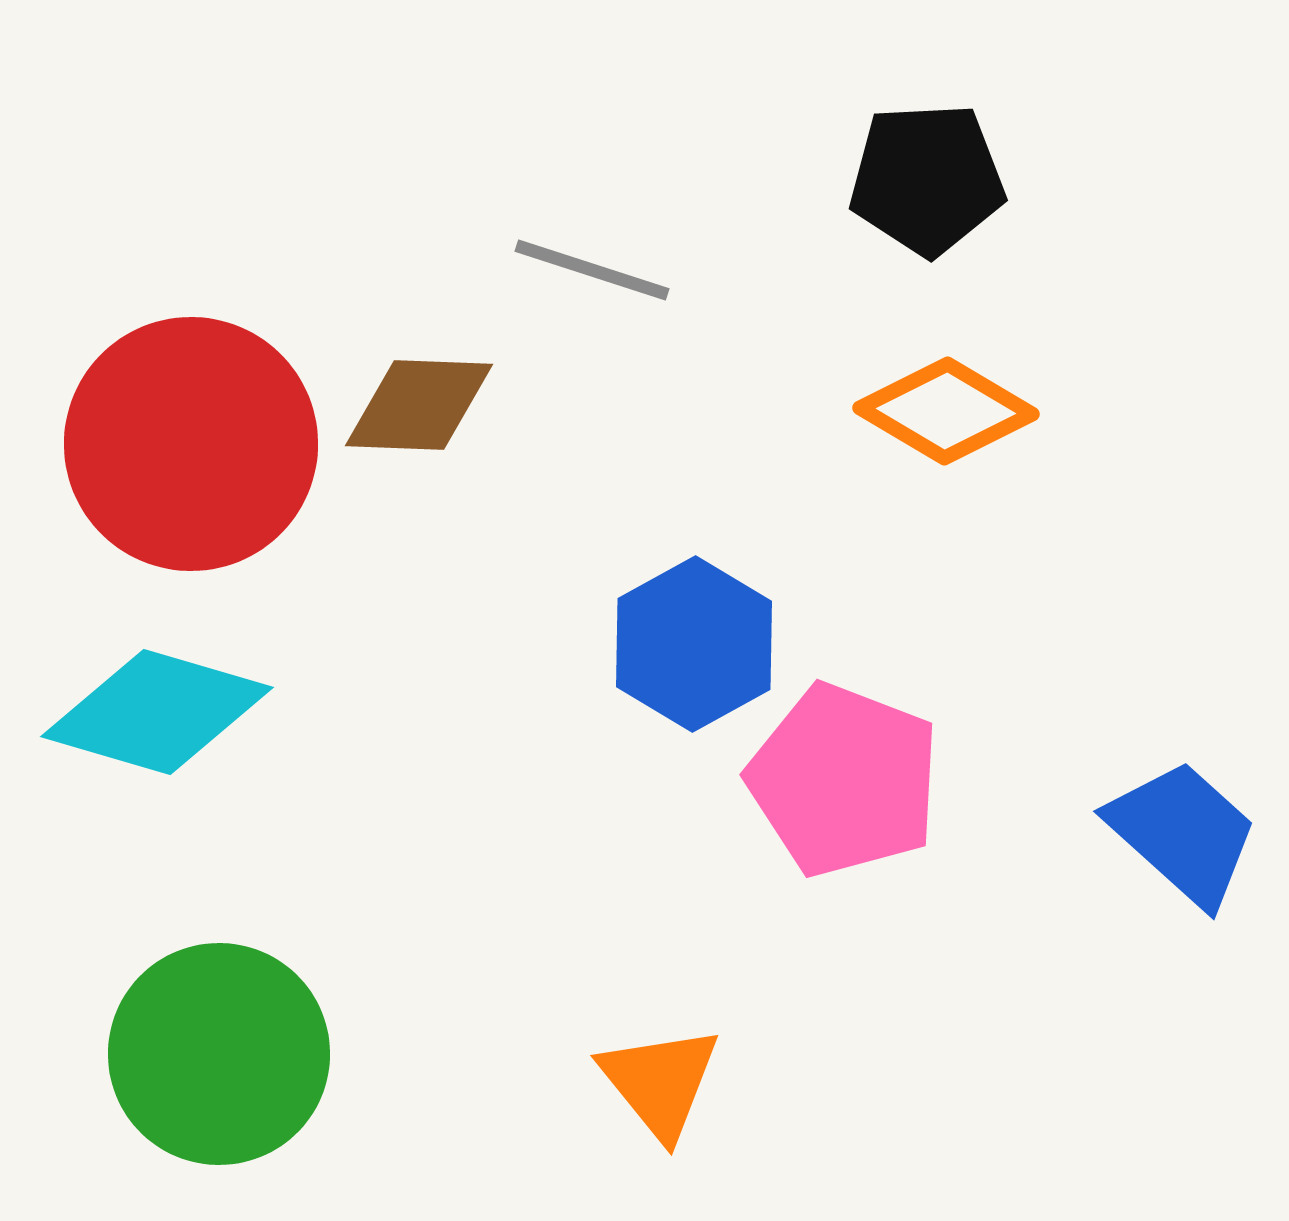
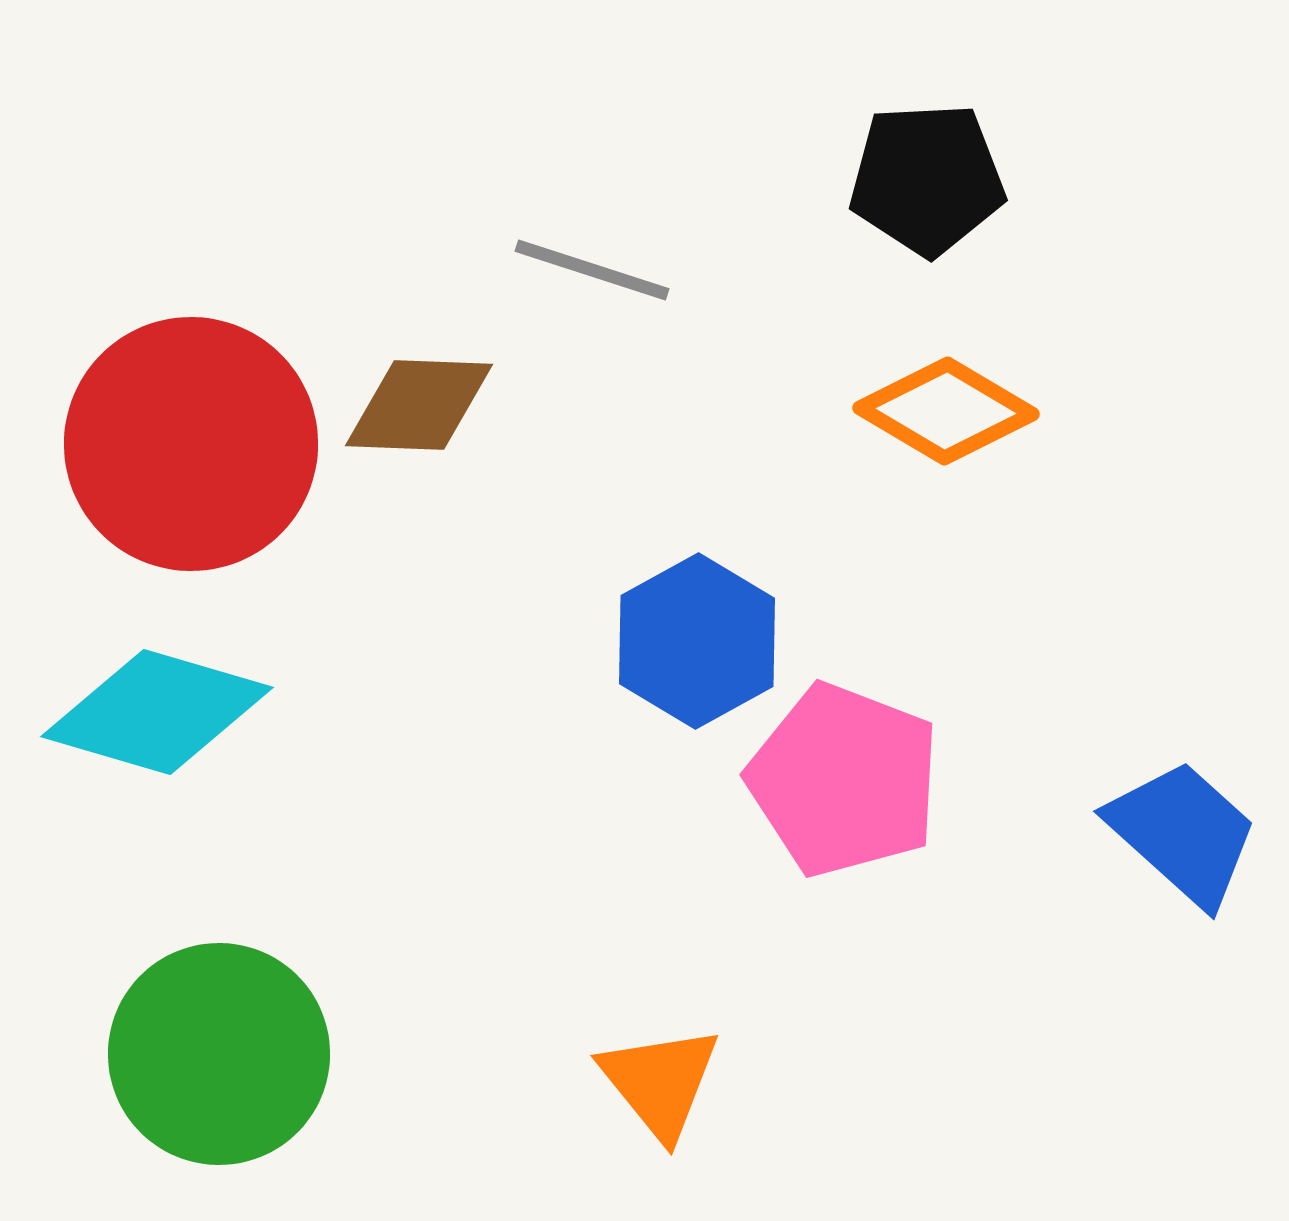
blue hexagon: moved 3 px right, 3 px up
